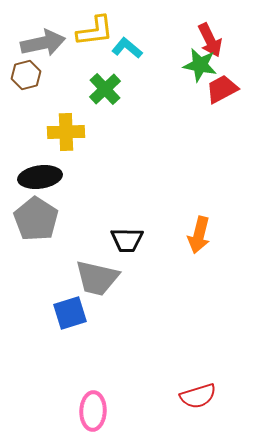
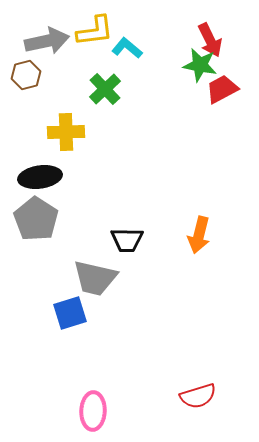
gray arrow: moved 4 px right, 2 px up
gray trapezoid: moved 2 px left
